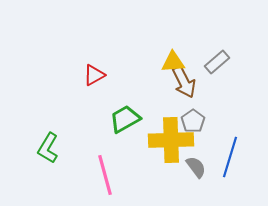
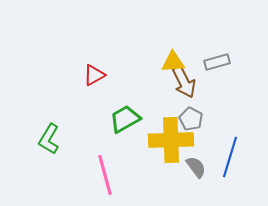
gray rectangle: rotated 25 degrees clockwise
gray pentagon: moved 2 px left, 2 px up; rotated 10 degrees counterclockwise
green L-shape: moved 1 px right, 9 px up
